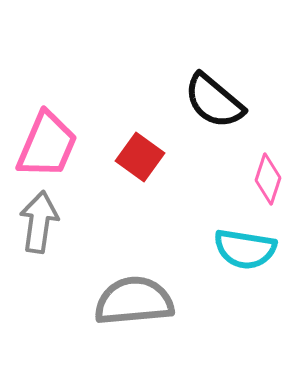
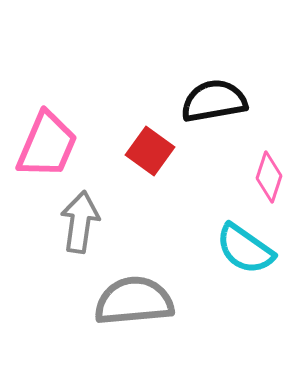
black semicircle: rotated 130 degrees clockwise
red square: moved 10 px right, 6 px up
pink diamond: moved 1 px right, 2 px up
gray arrow: moved 41 px right
cyan semicircle: rotated 26 degrees clockwise
